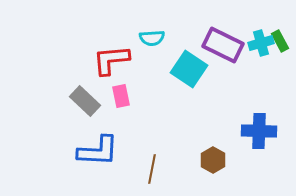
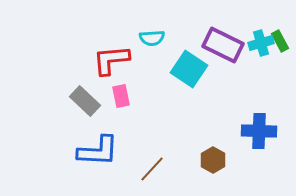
brown line: rotated 32 degrees clockwise
